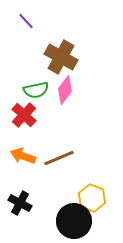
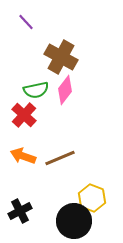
purple line: moved 1 px down
brown line: moved 1 px right
black cross: moved 8 px down; rotated 35 degrees clockwise
